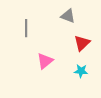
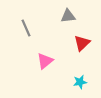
gray triangle: rotated 28 degrees counterclockwise
gray line: rotated 24 degrees counterclockwise
cyan star: moved 1 px left, 11 px down; rotated 16 degrees counterclockwise
